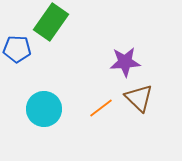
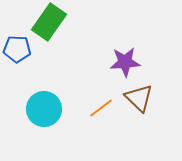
green rectangle: moved 2 px left
